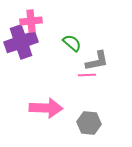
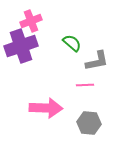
pink cross: rotated 15 degrees counterclockwise
purple cross: moved 4 px down
pink line: moved 2 px left, 10 px down
